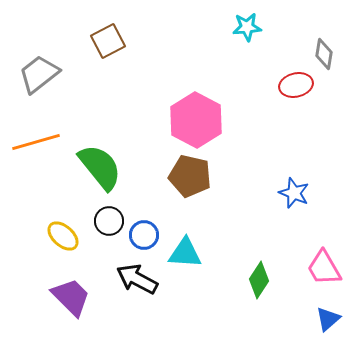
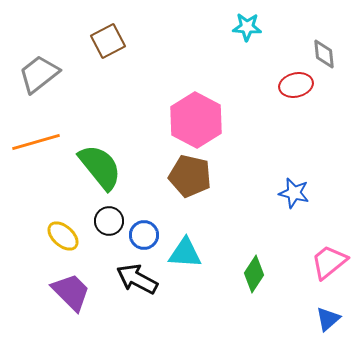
cyan star: rotated 8 degrees clockwise
gray diamond: rotated 16 degrees counterclockwise
blue star: rotated 8 degrees counterclockwise
pink trapezoid: moved 5 px right, 6 px up; rotated 81 degrees clockwise
green diamond: moved 5 px left, 6 px up
purple trapezoid: moved 5 px up
